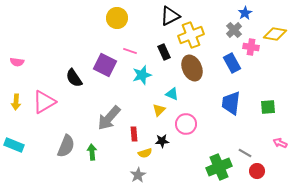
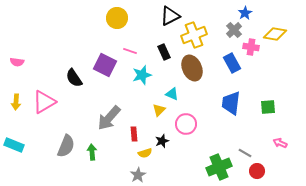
yellow cross: moved 3 px right
black star: rotated 16 degrees counterclockwise
